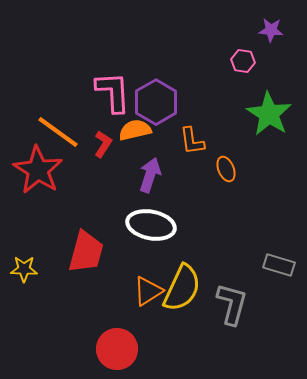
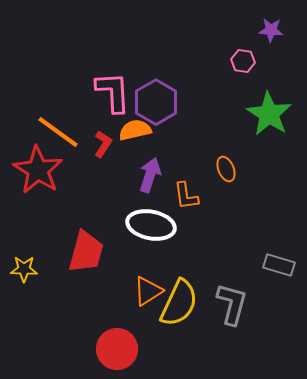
orange L-shape: moved 6 px left, 55 px down
yellow semicircle: moved 3 px left, 15 px down
